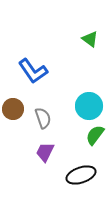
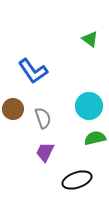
green semicircle: moved 3 px down; rotated 40 degrees clockwise
black ellipse: moved 4 px left, 5 px down
